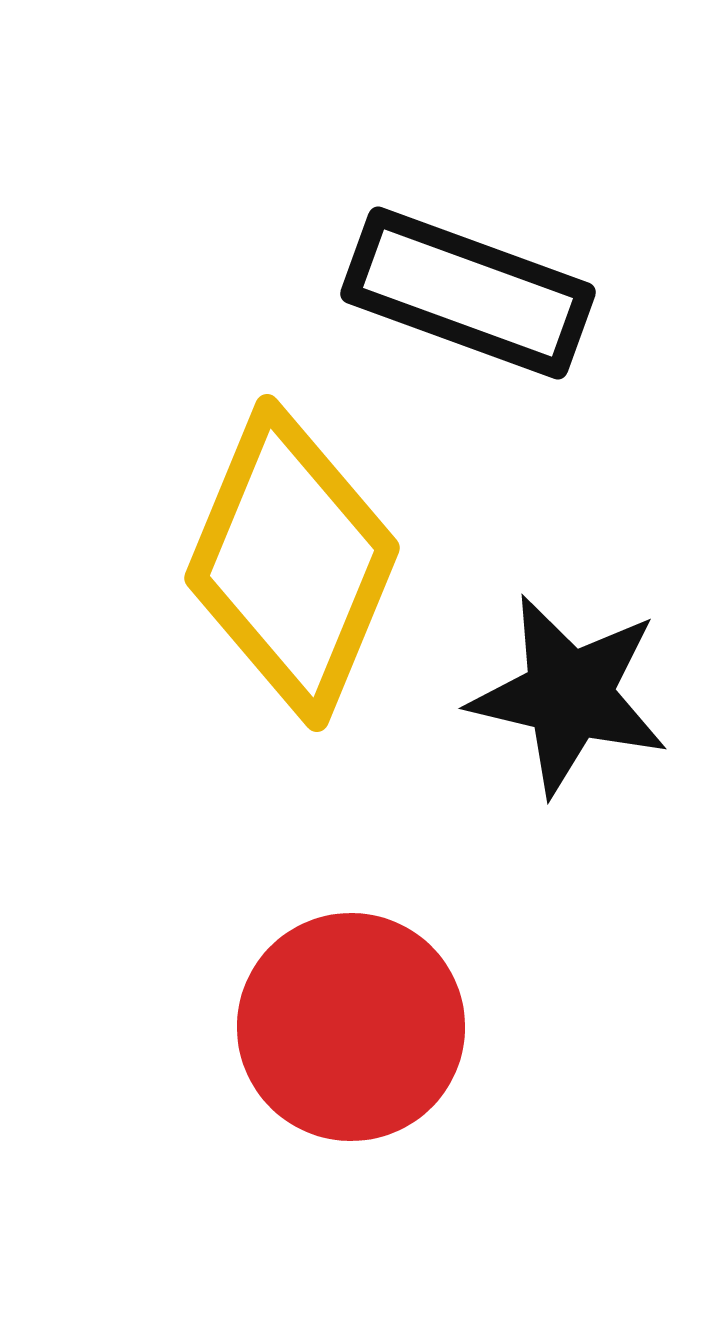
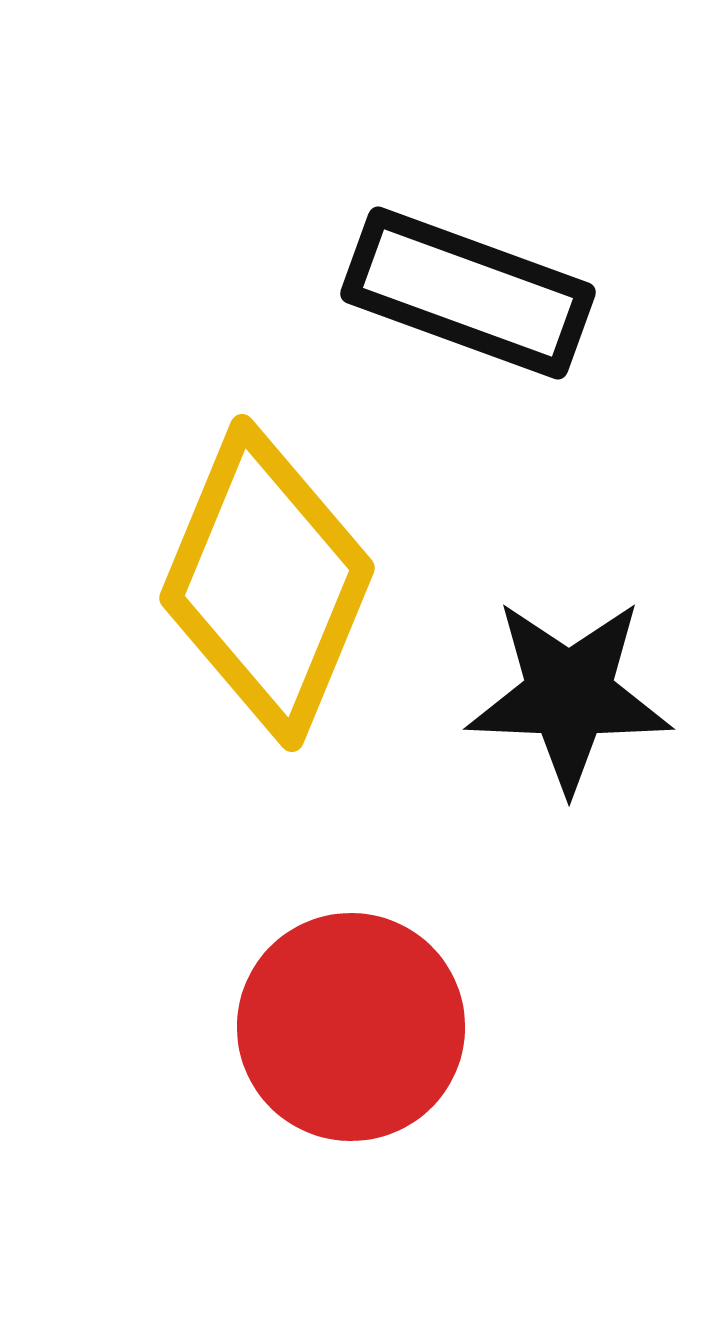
yellow diamond: moved 25 px left, 20 px down
black star: rotated 11 degrees counterclockwise
